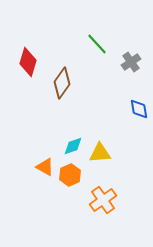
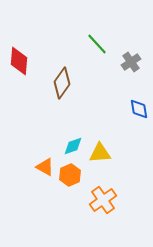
red diamond: moved 9 px left, 1 px up; rotated 12 degrees counterclockwise
